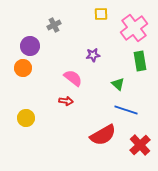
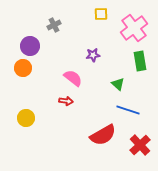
blue line: moved 2 px right
